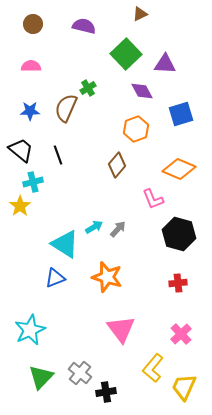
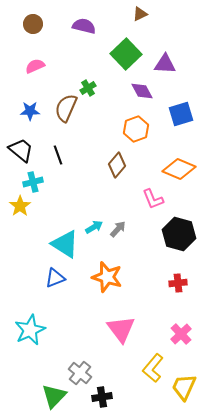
pink semicircle: moved 4 px right; rotated 24 degrees counterclockwise
green triangle: moved 13 px right, 19 px down
black cross: moved 4 px left, 5 px down
